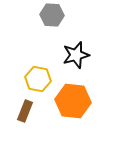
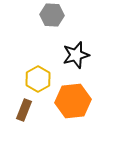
yellow hexagon: rotated 20 degrees clockwise
orange hexagon: rotated 12 degrees counterclockwise
brown rectangle: moved 1 px left, 1 px up
